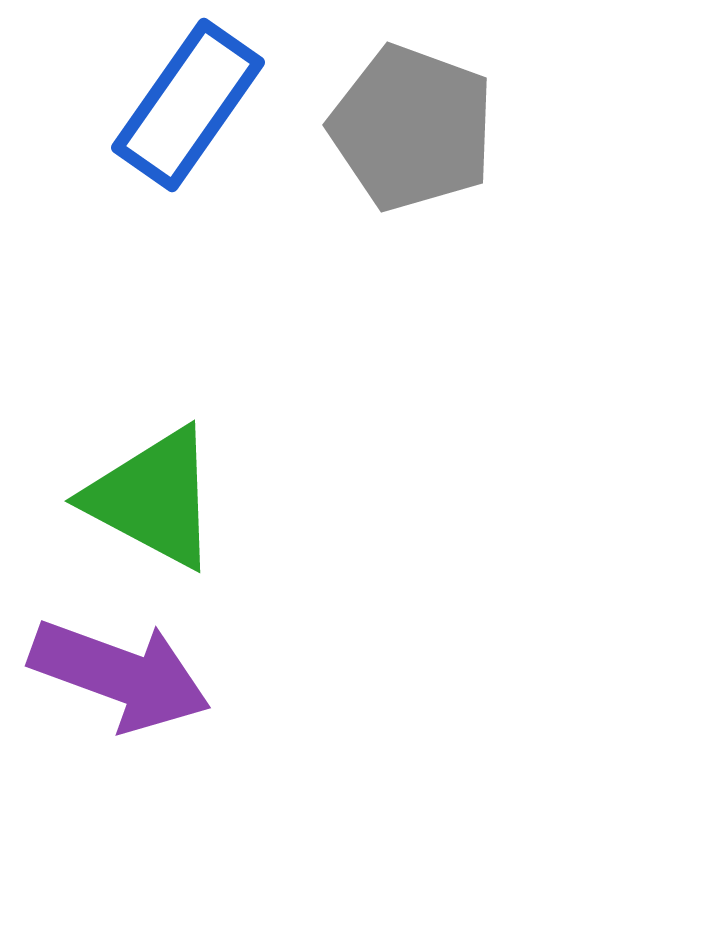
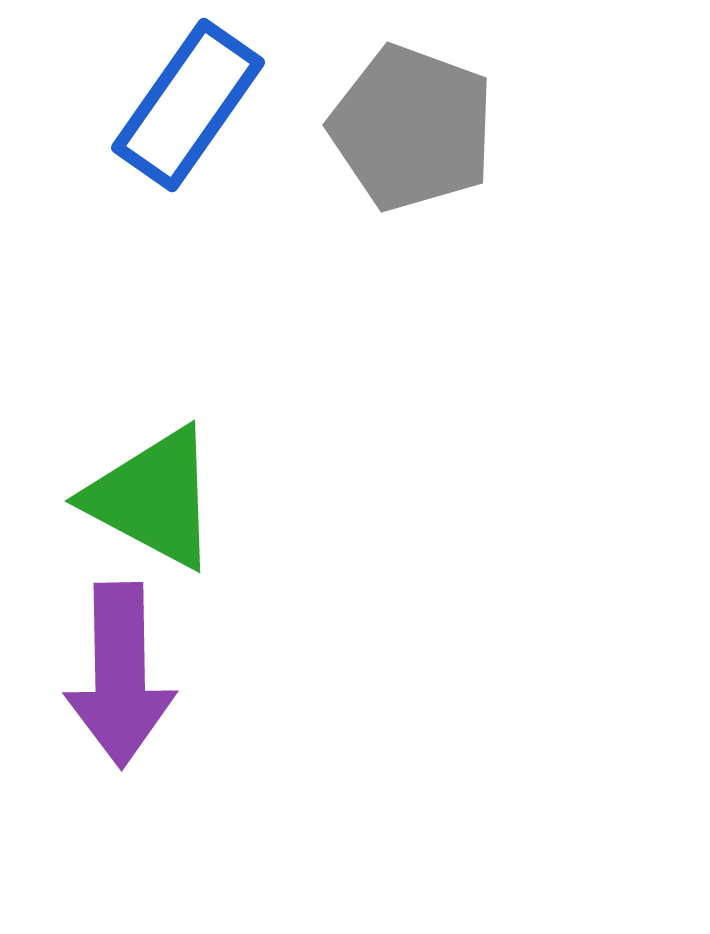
purple arrow: rotated 69 degrees clockwise
